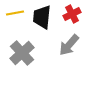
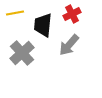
black trapezoid: moved 1 px right, 8 px down
